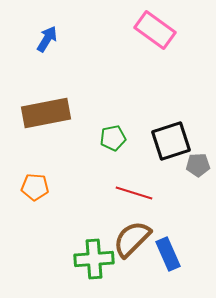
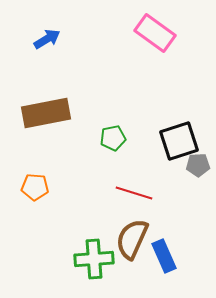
pink rectangle: moved 3 px down
blue arrow: rotated 28 degrees clockwise
black square: moved 8 px right
brown semicircle: rotated 21 degrees counterclockwise
blue rectangle: moved 4 px left, 2 px down
